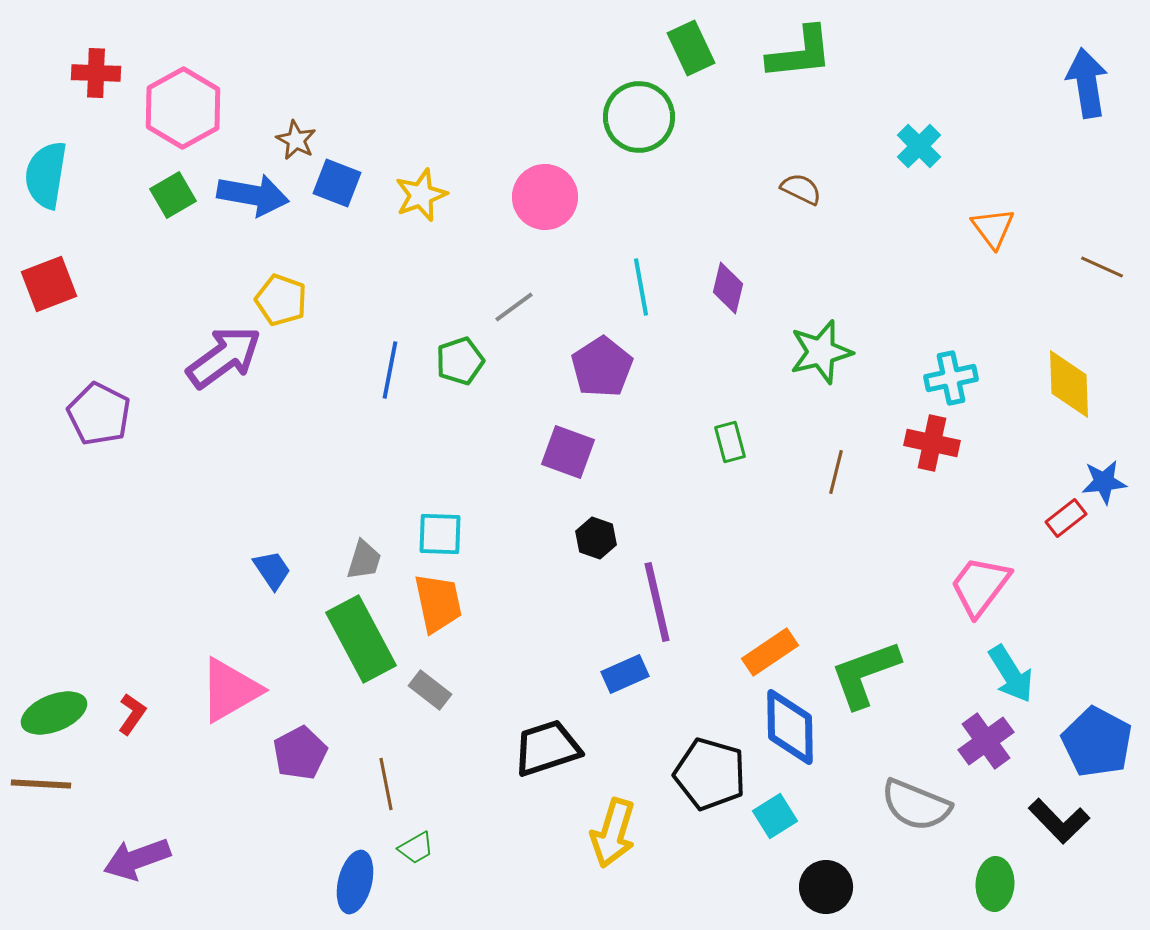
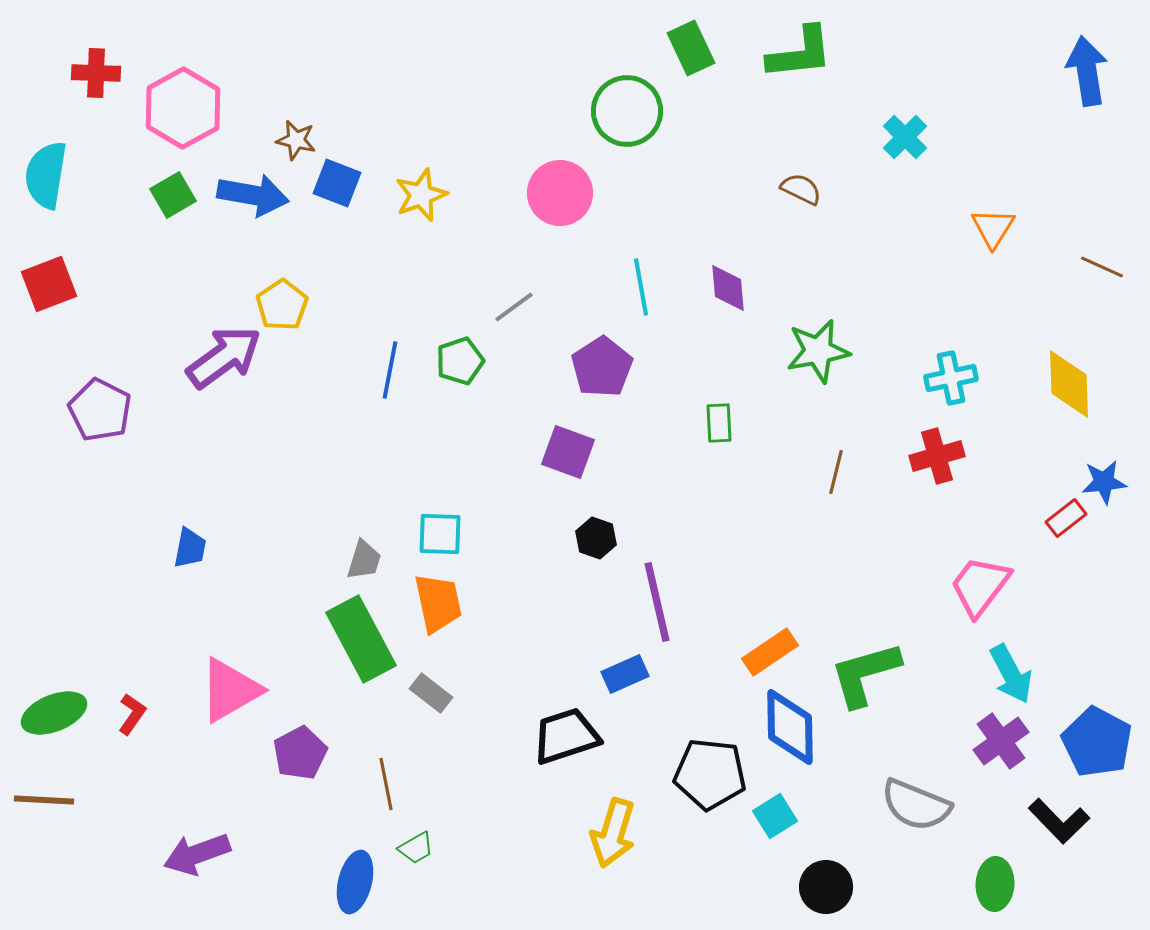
blue arrow at (1087, 83): moved 12 px up
green circle at (639, 117): moved 12 px left, 6 px up
brown star at (296, 140): rotated 15 degrees counterclockwise
cyan cross at (919, 146): moved 14 px left, 9 px up
pink circle at (545, 197): moved 15 px right, 4 px up
orange triangle at (993, 228): rotated 9 degrees clockwise
purple diamond at (728, 288): rotated 18 degrees counterclockwise
yellow pentagon at (281, 300): moved 1 px right, 5 px down; rotated 18 degrees clockwise
green star at (821, 352): moved 3 px left, 1 px up; rotated 4 degrees clockwise
purple pentagon at (99, 414): moved 1 px right, 4 px up
green rectangle at (730, 442): moved 11 px left, 19 px up; rotated 12 degrees clockwise
red cross at (932, 443): moved 5 px right, 13 px down; rotated 28 degrees counterclockwise
blue trapezoid at (272, 570): moved 82 px left, 22 px up; rotated 45 degrees clockwise
green L-shape at (865, 674): rotated 4 degrees clockwise
cyan arrow at (1011, 674): rotated 4 degrees clockwise
gray rectangle at (430, 690): moved 1 px right, 3 px down
purple cross at (986, 741): moved 15 px right
black trapezoid at (547, 748): moved 19 px right, 12 px up
black pentagon at (710, 774): rotated 10 degrees counterclockwise
brown line at (41, 784): moved 3 px right, 16 px down
purple arrow at (137, 859): moved 60 px right, 5 px up
